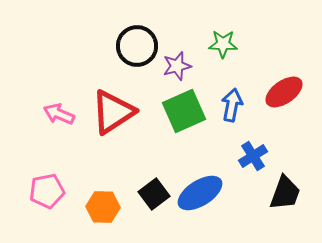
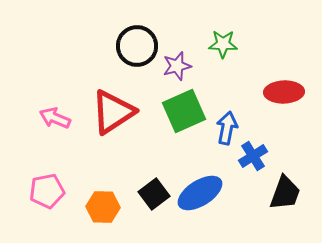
red ellipse: rotated 33 degrees clockwise
blue arrow: moved 5 px left, 23 px down
pink arrow: moved 4 px left, 4 px down
